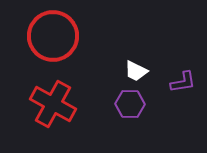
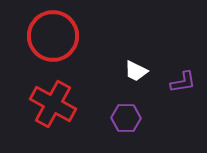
purple hexagon: moved 4 px left, 14 px down
